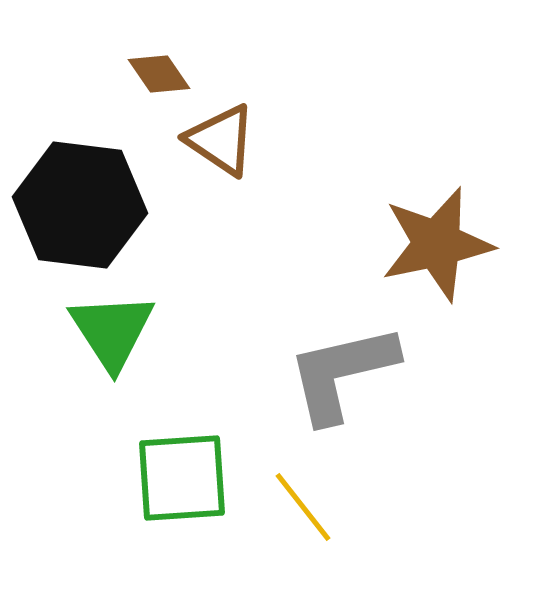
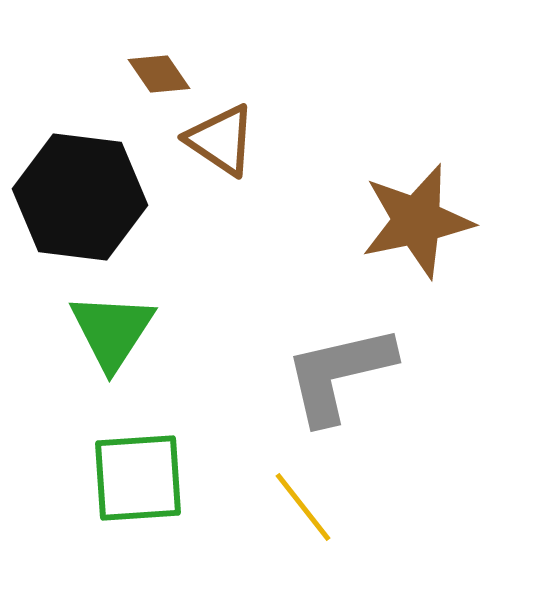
black hexagon: moved 8 px up
brown star: moved 20 px left, 23 px up
green triangle: rotated 6 degrees clockwise
gray L-shape: moved 3 px left, 1 px down
green square: moved 44 px left
